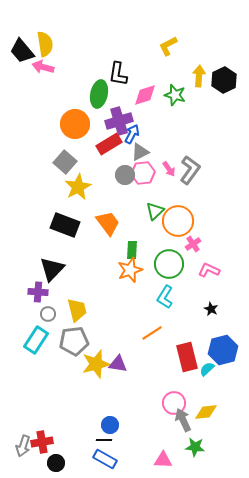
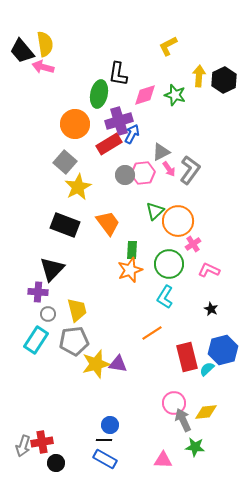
gray triangle at (140, 152): moved 21 px right
